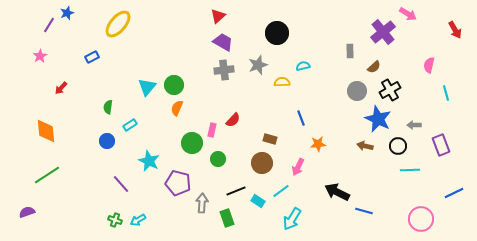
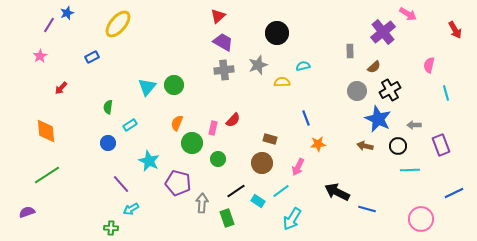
orange semicircle at (177, 108): moved 15 px down
blue line at (301, 118): moved 5 px right
pink rectangle at (212, 130): moved 1 px right, 2 px up
blue circle at (107, 141): moved 1 px right, 2 px down
black line at (236, 191): rotated 12 degrees counterclockwise
blue line at (364, 211): moved 3 px right, 2 px up
green cross at (115, 220): moved 4 px left, 8 px down; rotated 16 degrees counterclockwise
cyan arrow at (138, 220): moved 7 px left, 11 px up
